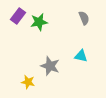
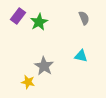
green star: rotated 18 degrees counterclockwise
gray star: moved 6 px left; rotated 12 degrees clockwise
